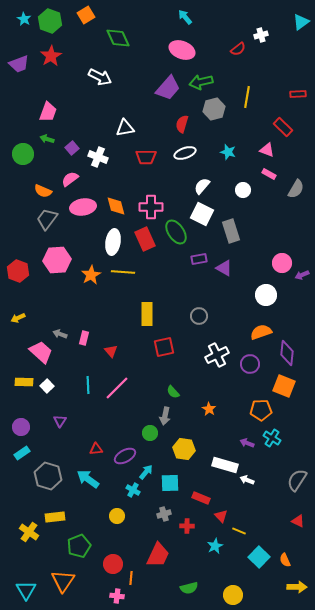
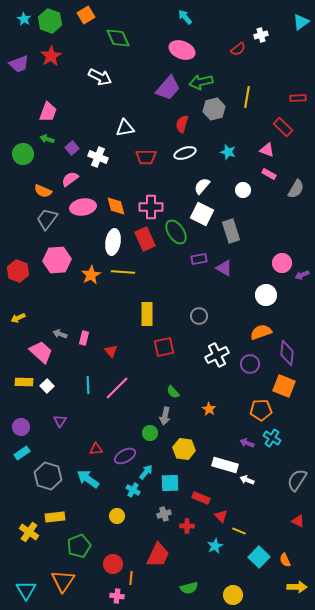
red rectangle at (298, 94): moved 4 px down
